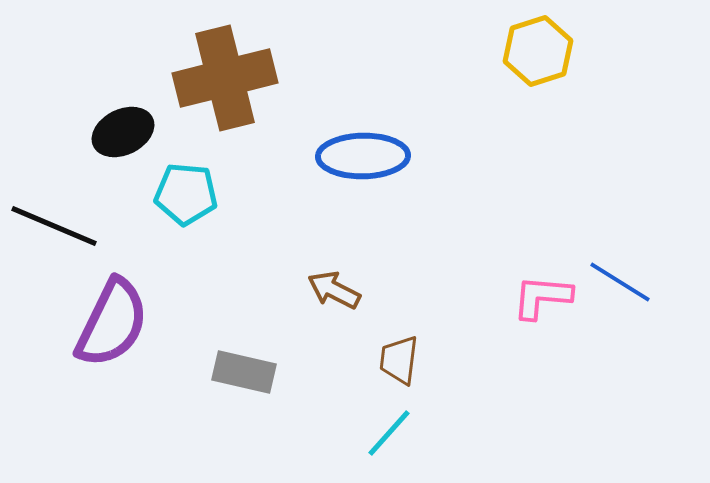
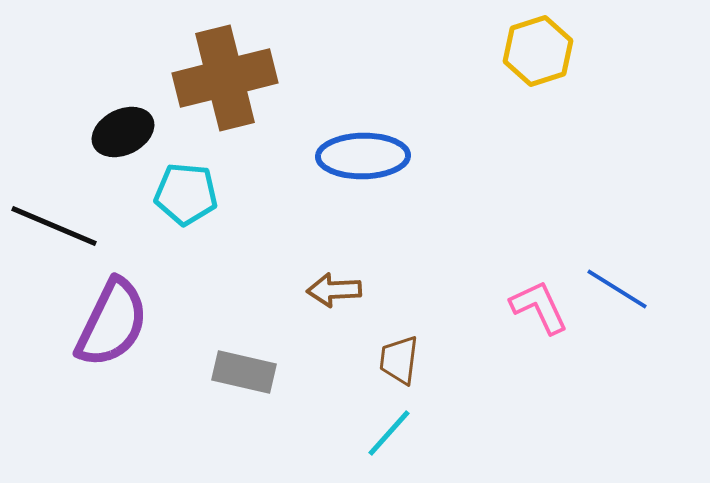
blue line: moved 3 px left, 7 px down
brown arrow: rotated 30 degrees counterclockwise
pink L-shape: moved 3 px left, 10 px down; rotated 60 degrees clockwise
